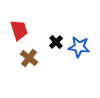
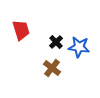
red trapezoid: moved 2 px right
brown cross: moved 23 px right, 10 px down
